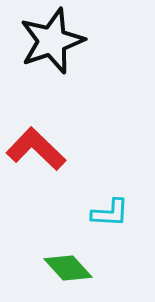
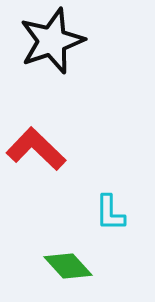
cyan L-shape: rotated 87 degrees clockwise
green diamond: moved 2 px up
